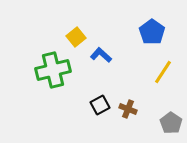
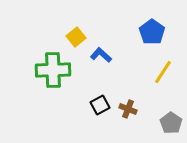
green cross: rotated 12 degrees clockwise
